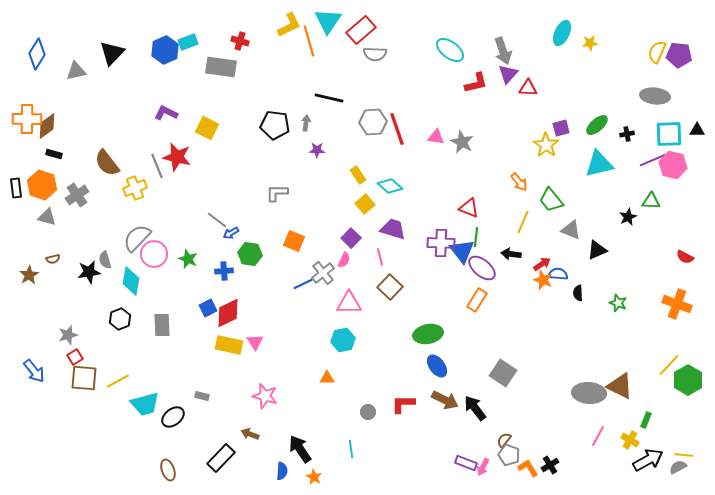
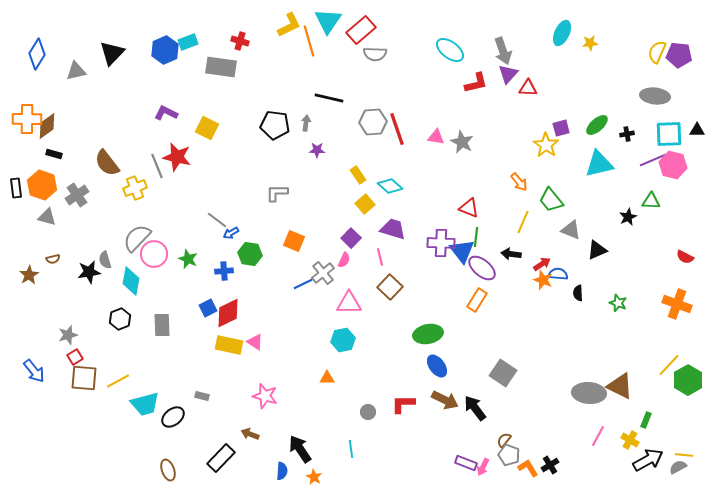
pink triangle at (255, 342): rotated 24 degrees counterclockwise
